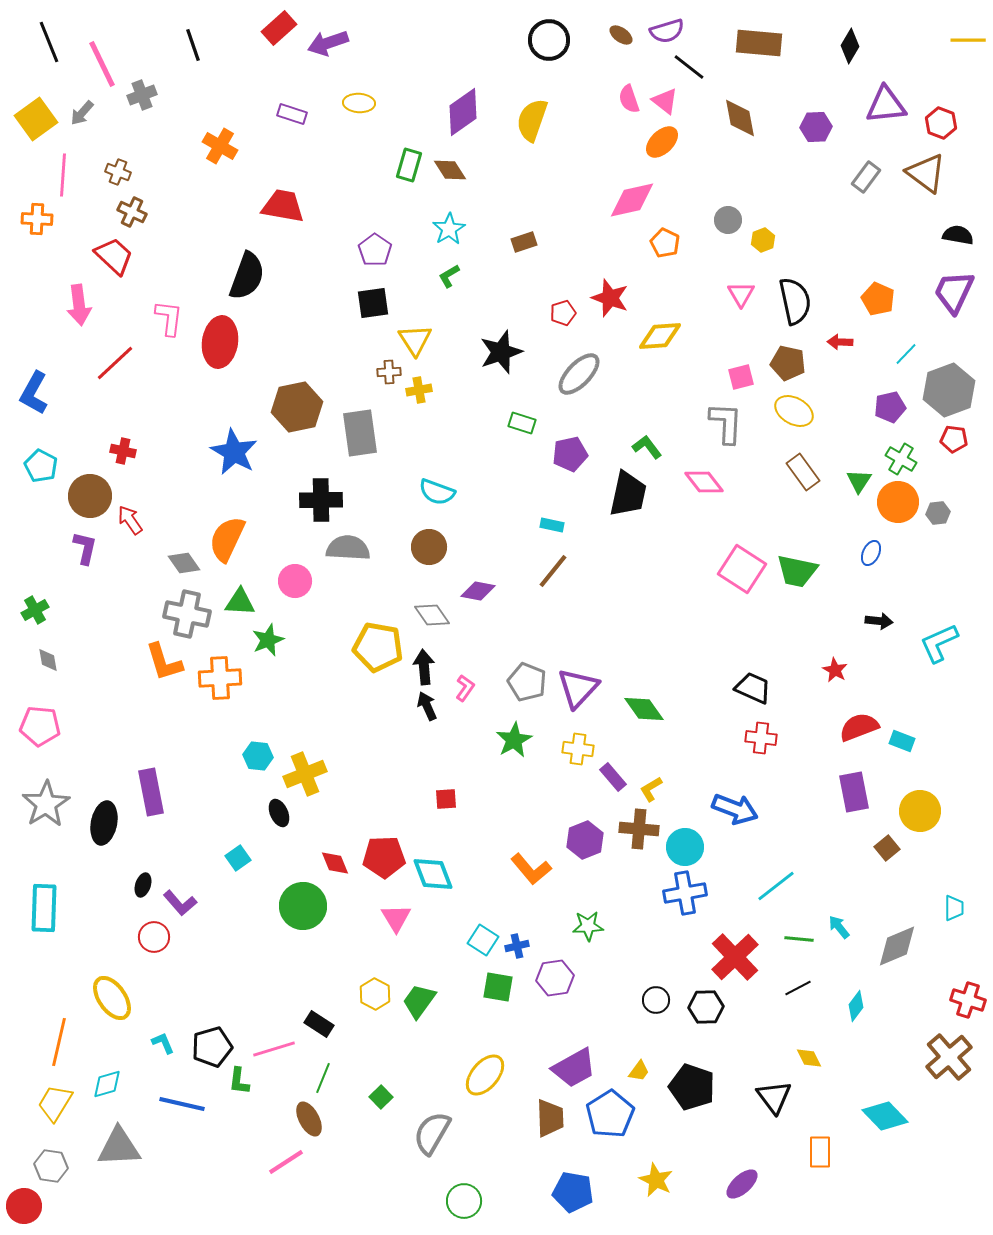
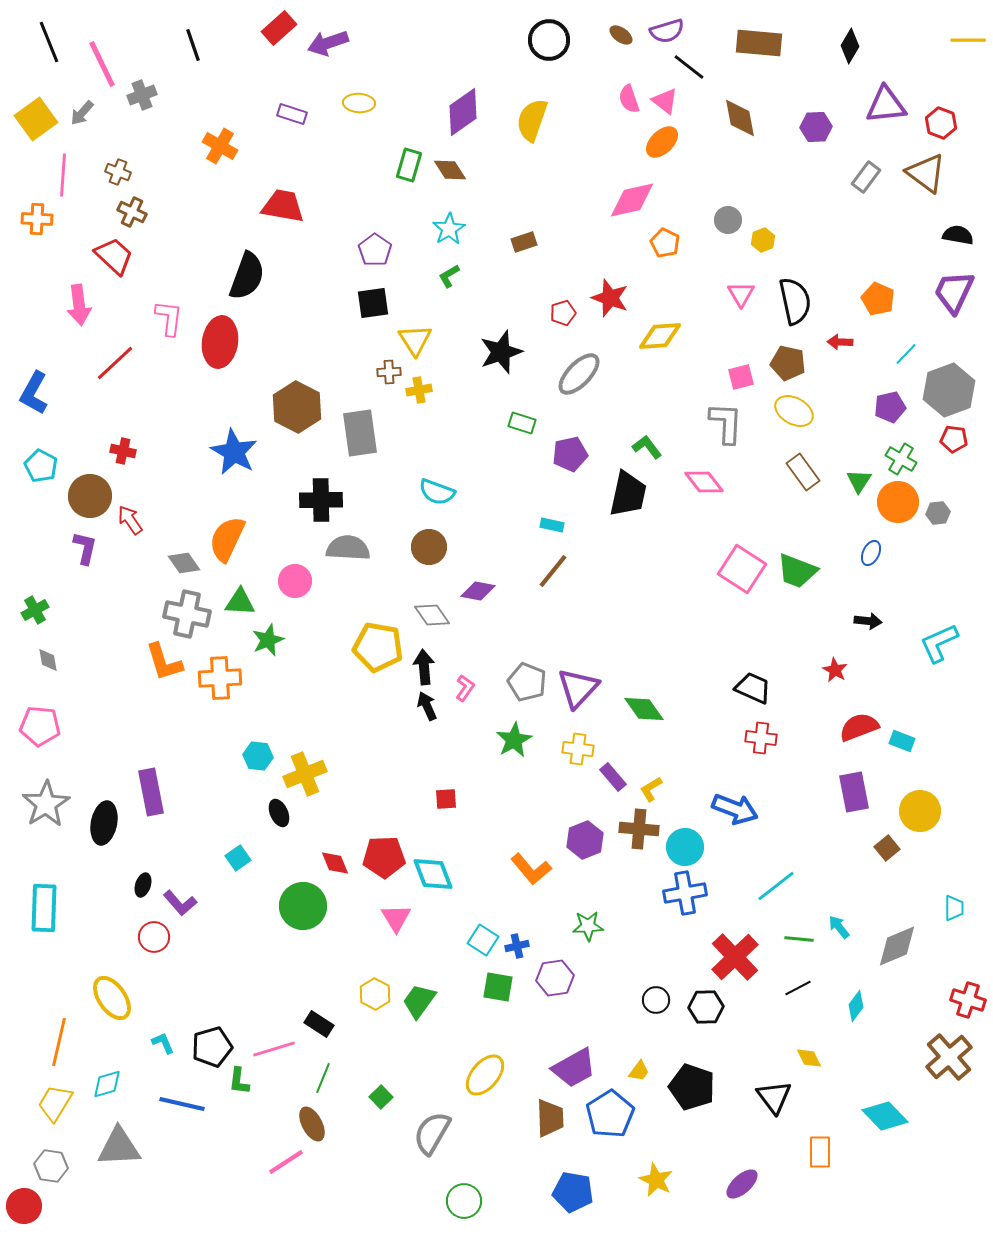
brown hexagon at (297, 407): rotated 21 degrees counterclockwise
green trapezoid at (797, 571): rotated 9 degrees clockwise
black arrow at (879, 621): moved 11 px left
brown ellipse at (309, 1119): moved 3 px right, 5 px down
